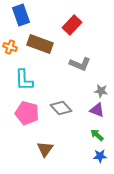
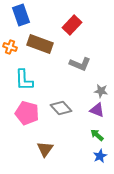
blue star: rotated 24 degrees counterclockwise
